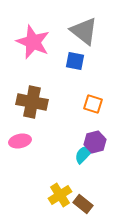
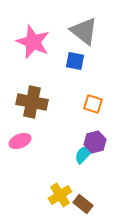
pink ellipse: rotated 10 degrees counterclockwise
